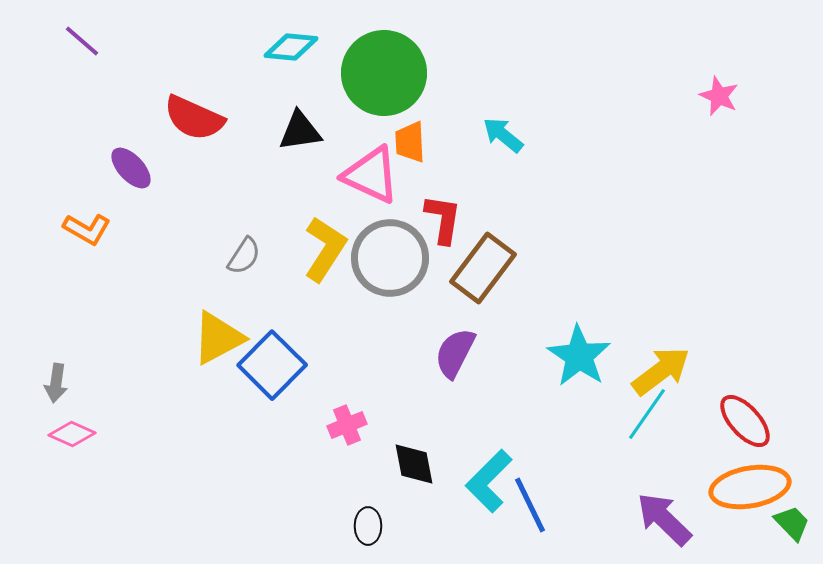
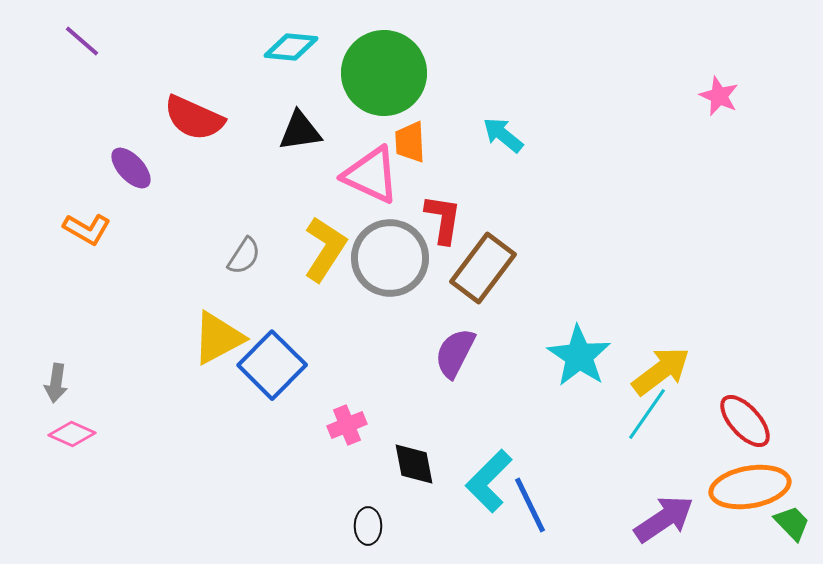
purple arrow: rotated 102 degrees clockwise
